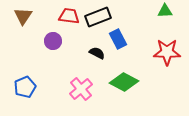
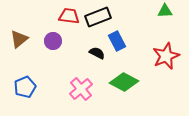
brown triangle: moved 4 px left, 23 px down; rotated 18 degrees clockwise
blue rectangle: moved 1 px left, 2 px down
red star: moved 1 px left, 4 px down; rotated 24 degrees counterclockwise
